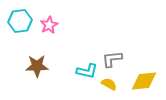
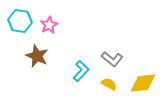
cyan hexagon: rotated 15 degrees clockwise
gray L-shape: rotated 135 degrees counterclockwise
brown star: moved 10 px up; rotated 25 degrees clockwise
cyan L-shape: moved 6 px left; rotated 60 degrees counterclockwise
yellow diamond: moved 1 px left, 2 px down
